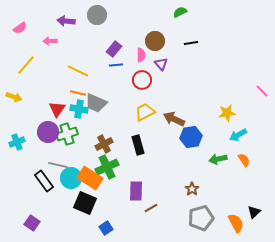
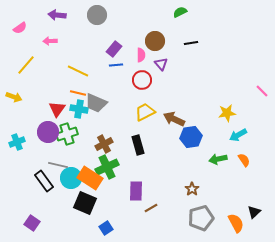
purple arrow at (66, 21): moved 9 px left, 6 px up
